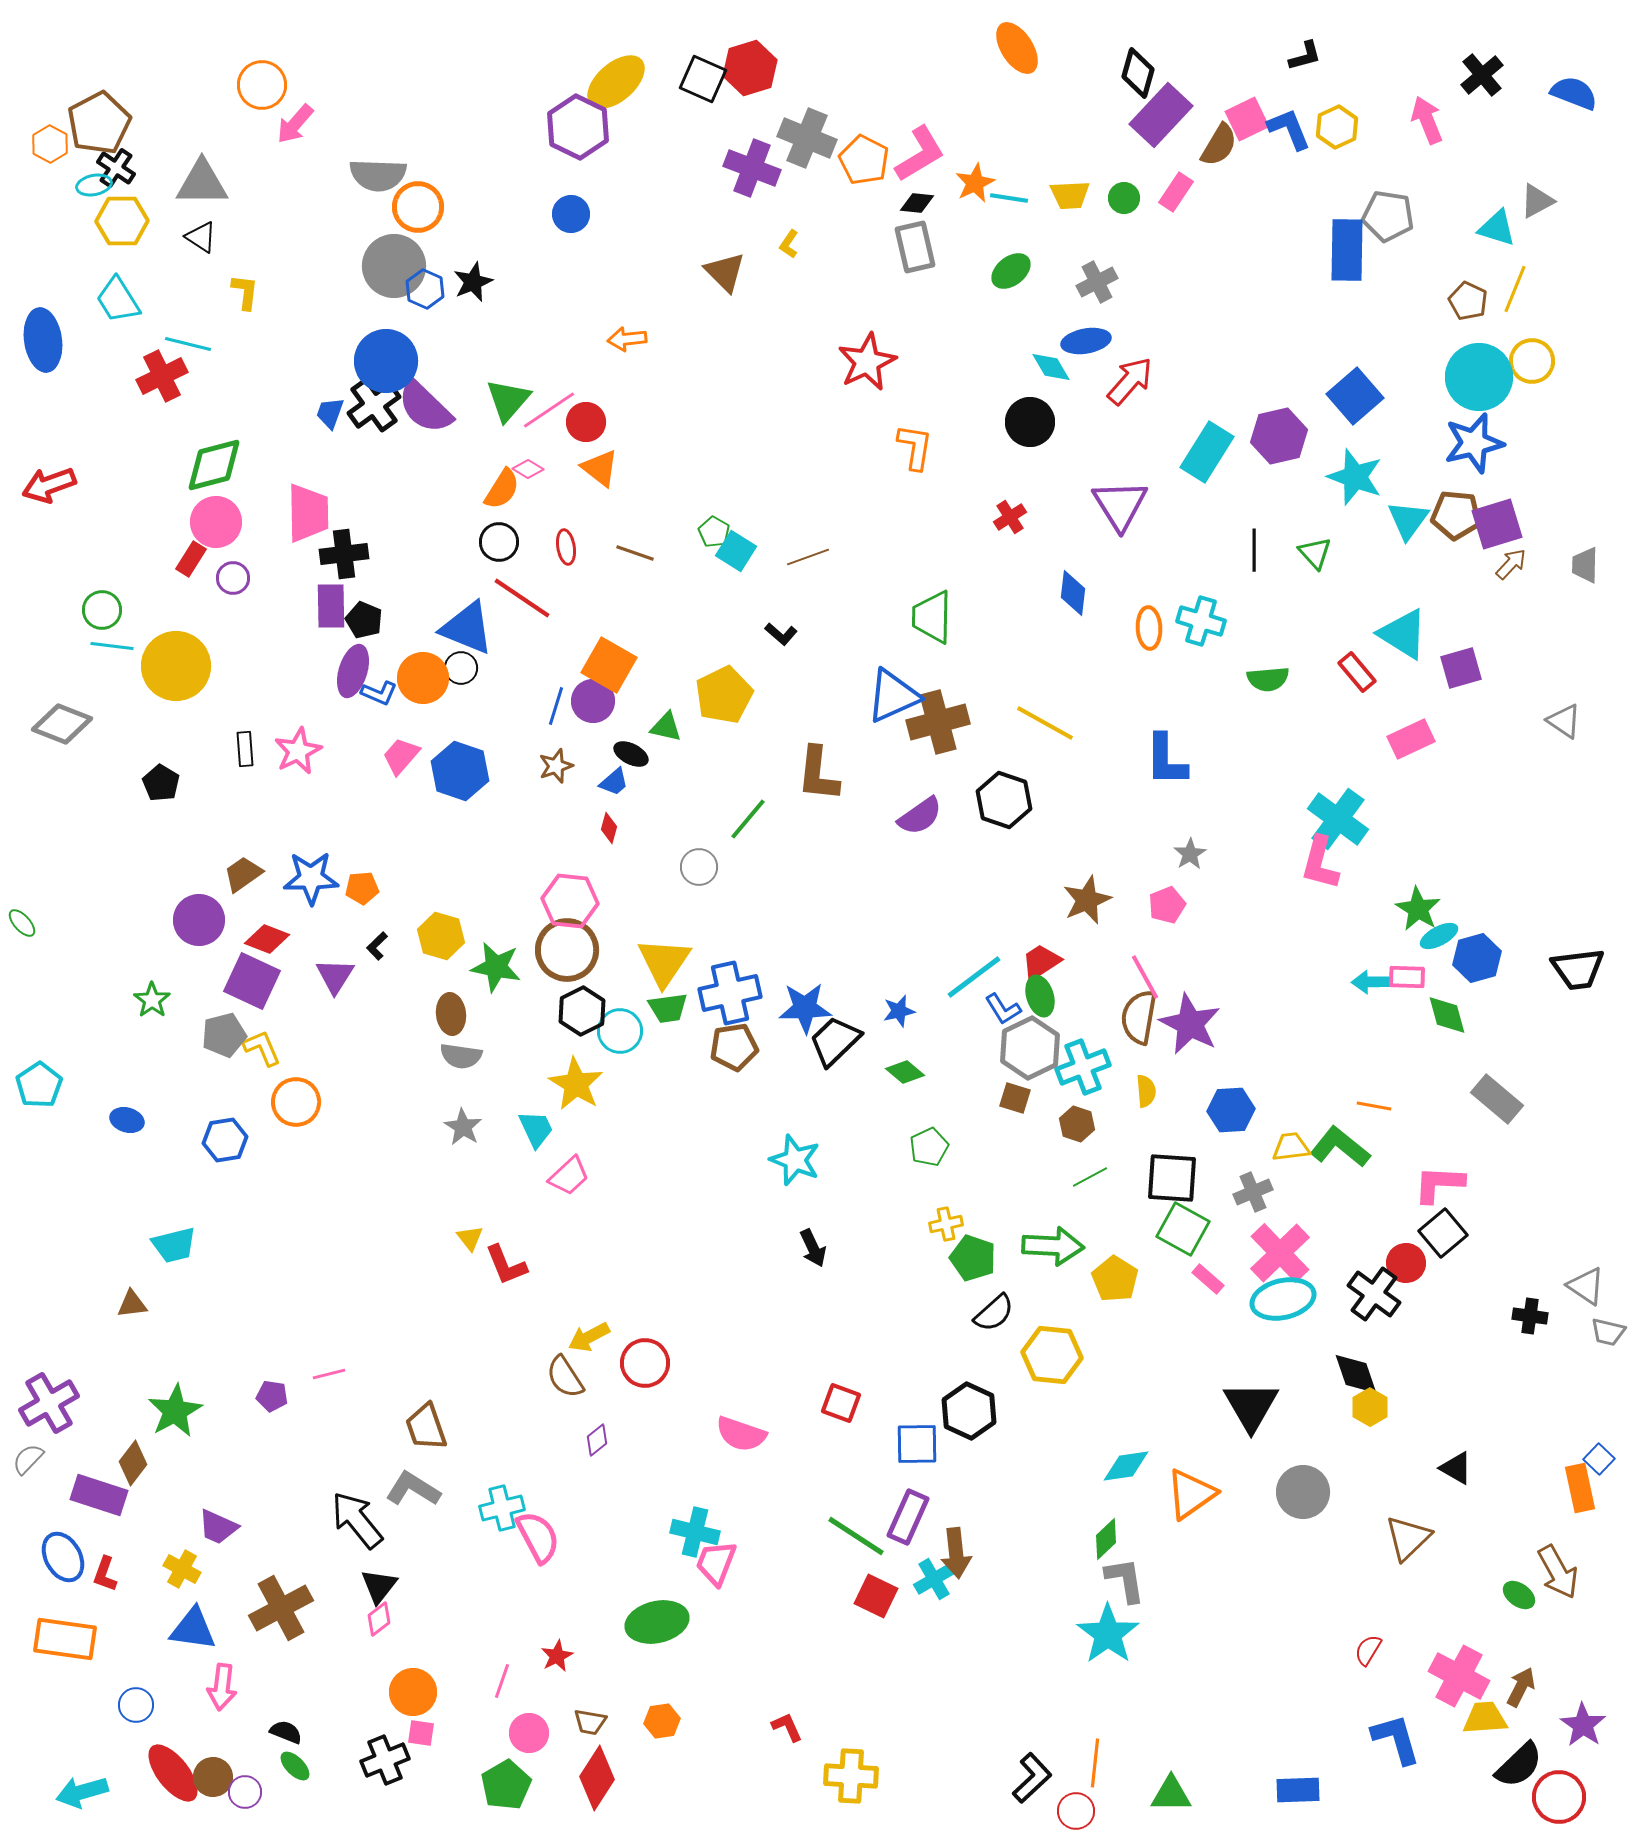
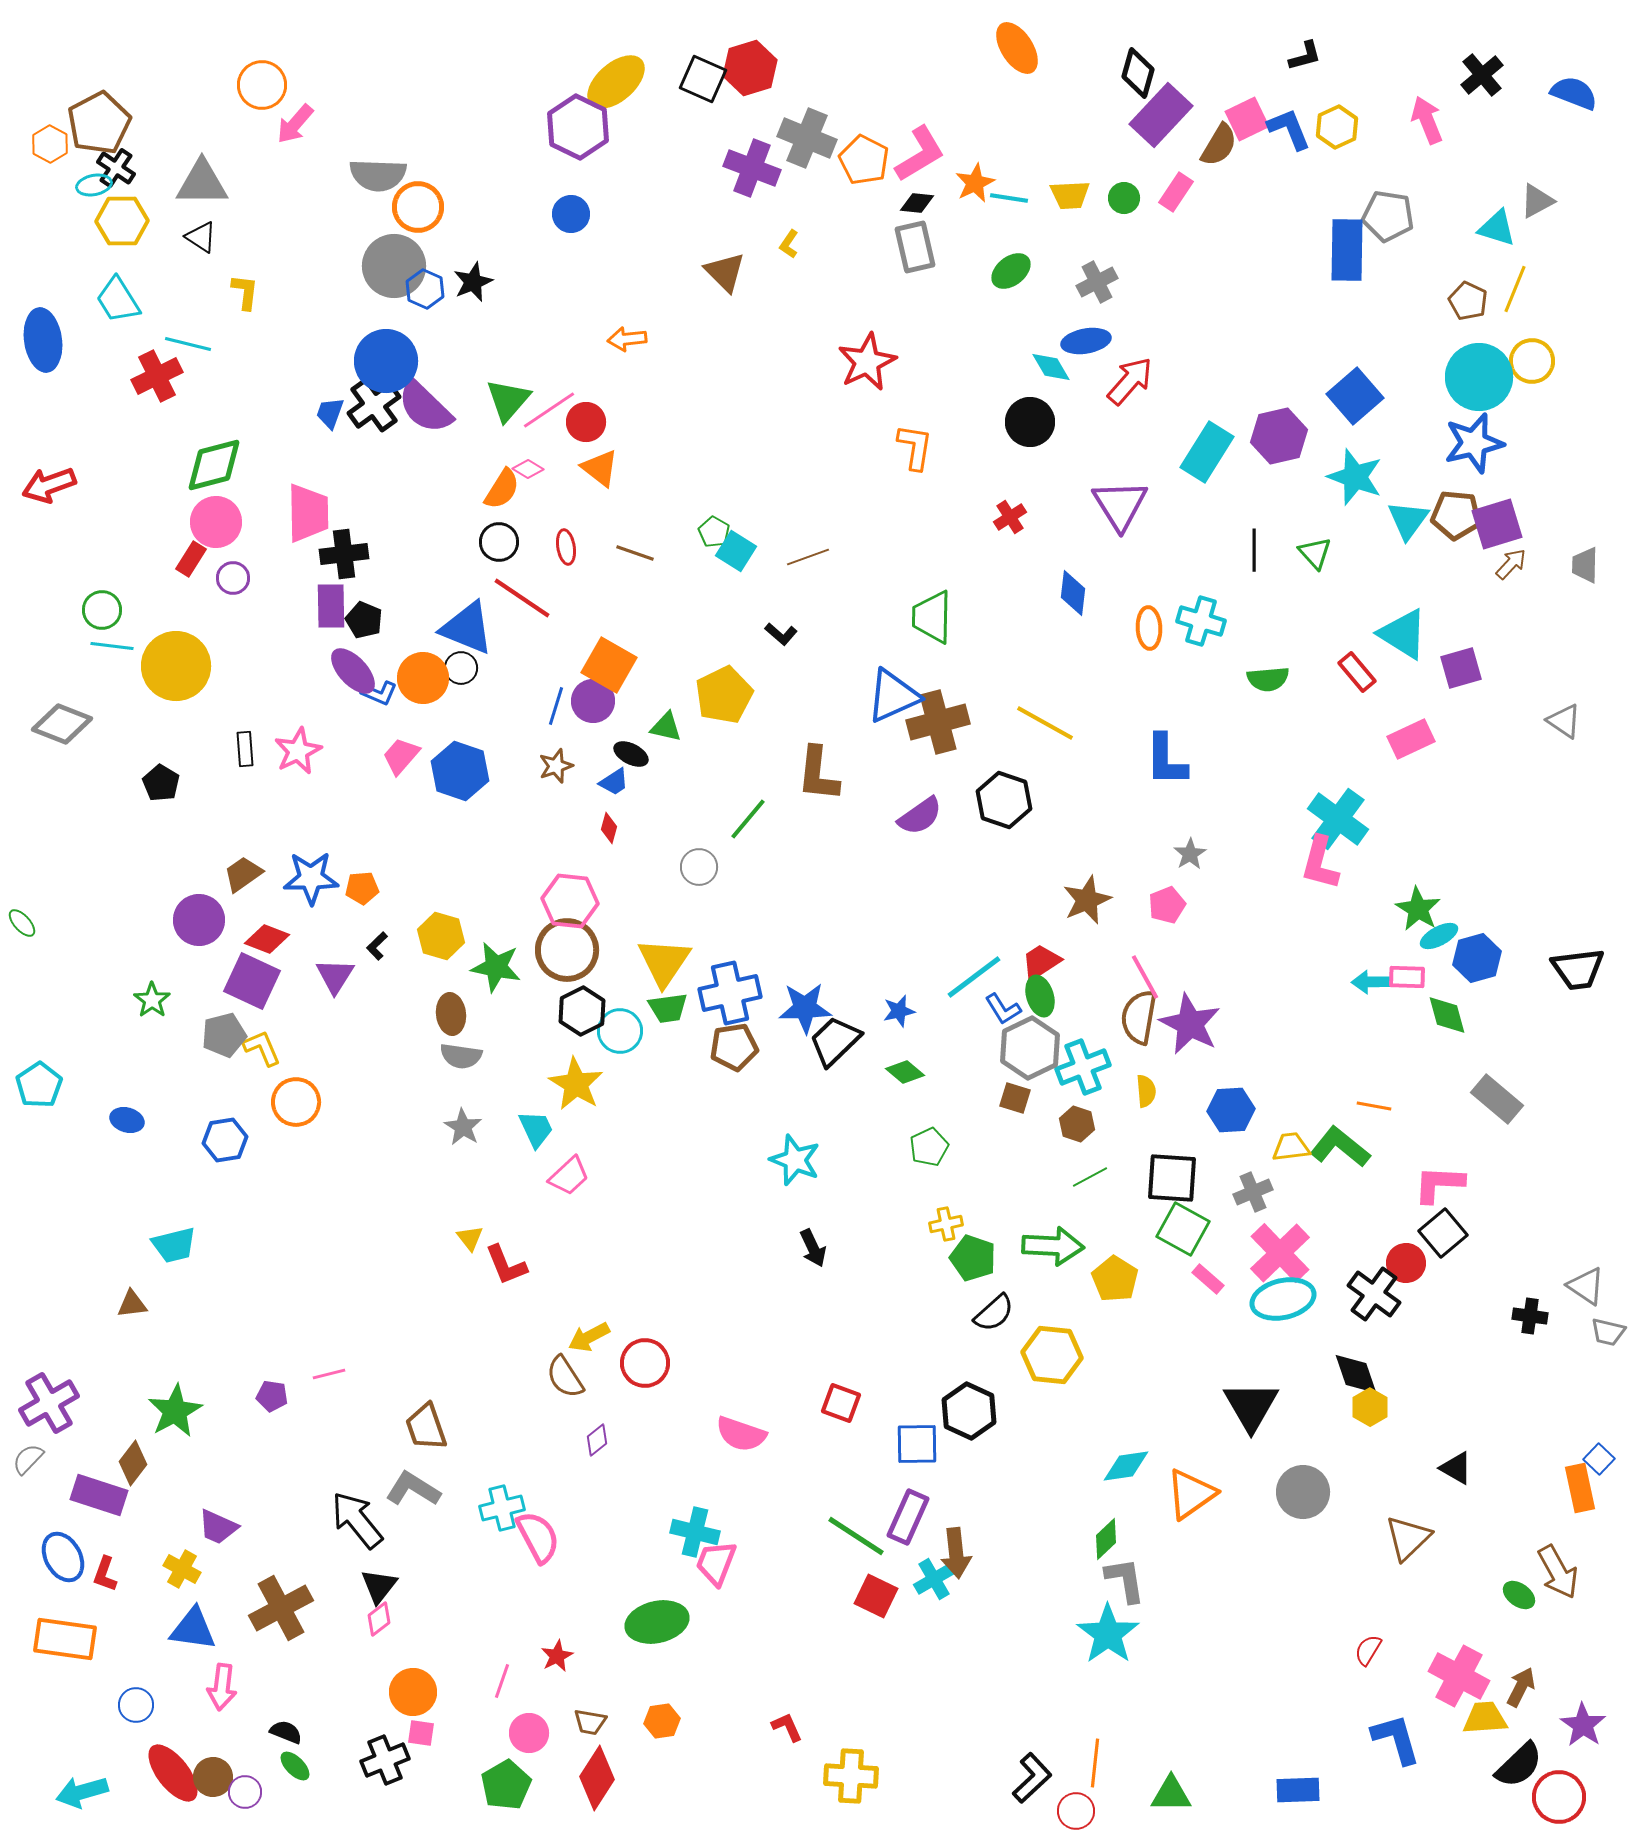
red cross at (162, 376): moved 5 px left
purple ellipse at (353, 671): rotated 60 degrees counterclockwise
blue trapezoid at (614, 782): rotated 8 degrees clockwise
